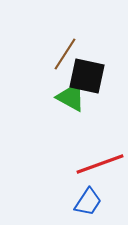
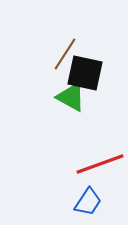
black square: moved 2 px left, 3 px up
